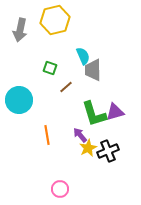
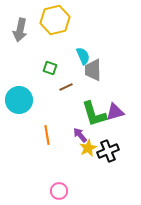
brown line: rotated 16 degrees clockwise
pink circle: moved 1 px left, 2 px down
